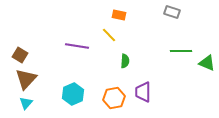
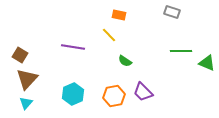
purple line: moved 4 px left, 1 px down
green semicircle: rotated 120 degrees clockwise
brown triangle: moved 1 px right
purple trapezoid: rotated 45 degrees counterclockwise
orange hexagon: moved 2 px up
